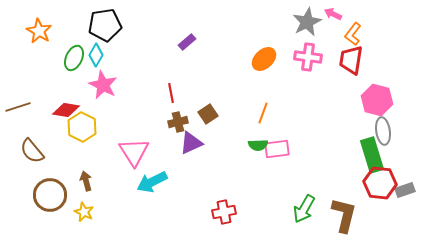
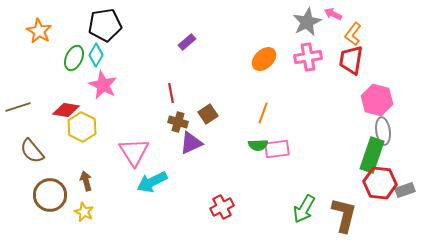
pink cross: rotated 16 degrees counterclockwise
brown cross: rotated 30 degrees clockwise
green rectangle: rotated 36 degrees clockwise
red cross: moved 2 px left, 5 px up; rotated 15 degrees counterclockwise
